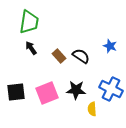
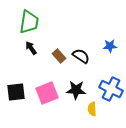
blue star: rotated 24 degrees counterclockwise
